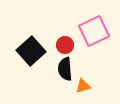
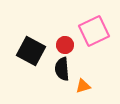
black square: rotated 20 degrees counterclockwise
black semicircle: moved 3 px left
